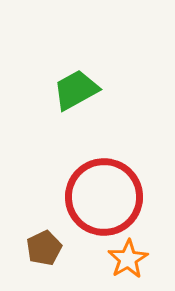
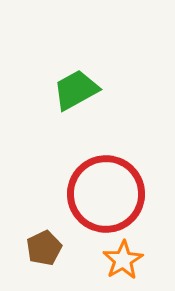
red circle: moved 2 px right, 3 px up
orange star: moved 5 px left, 1 px down
